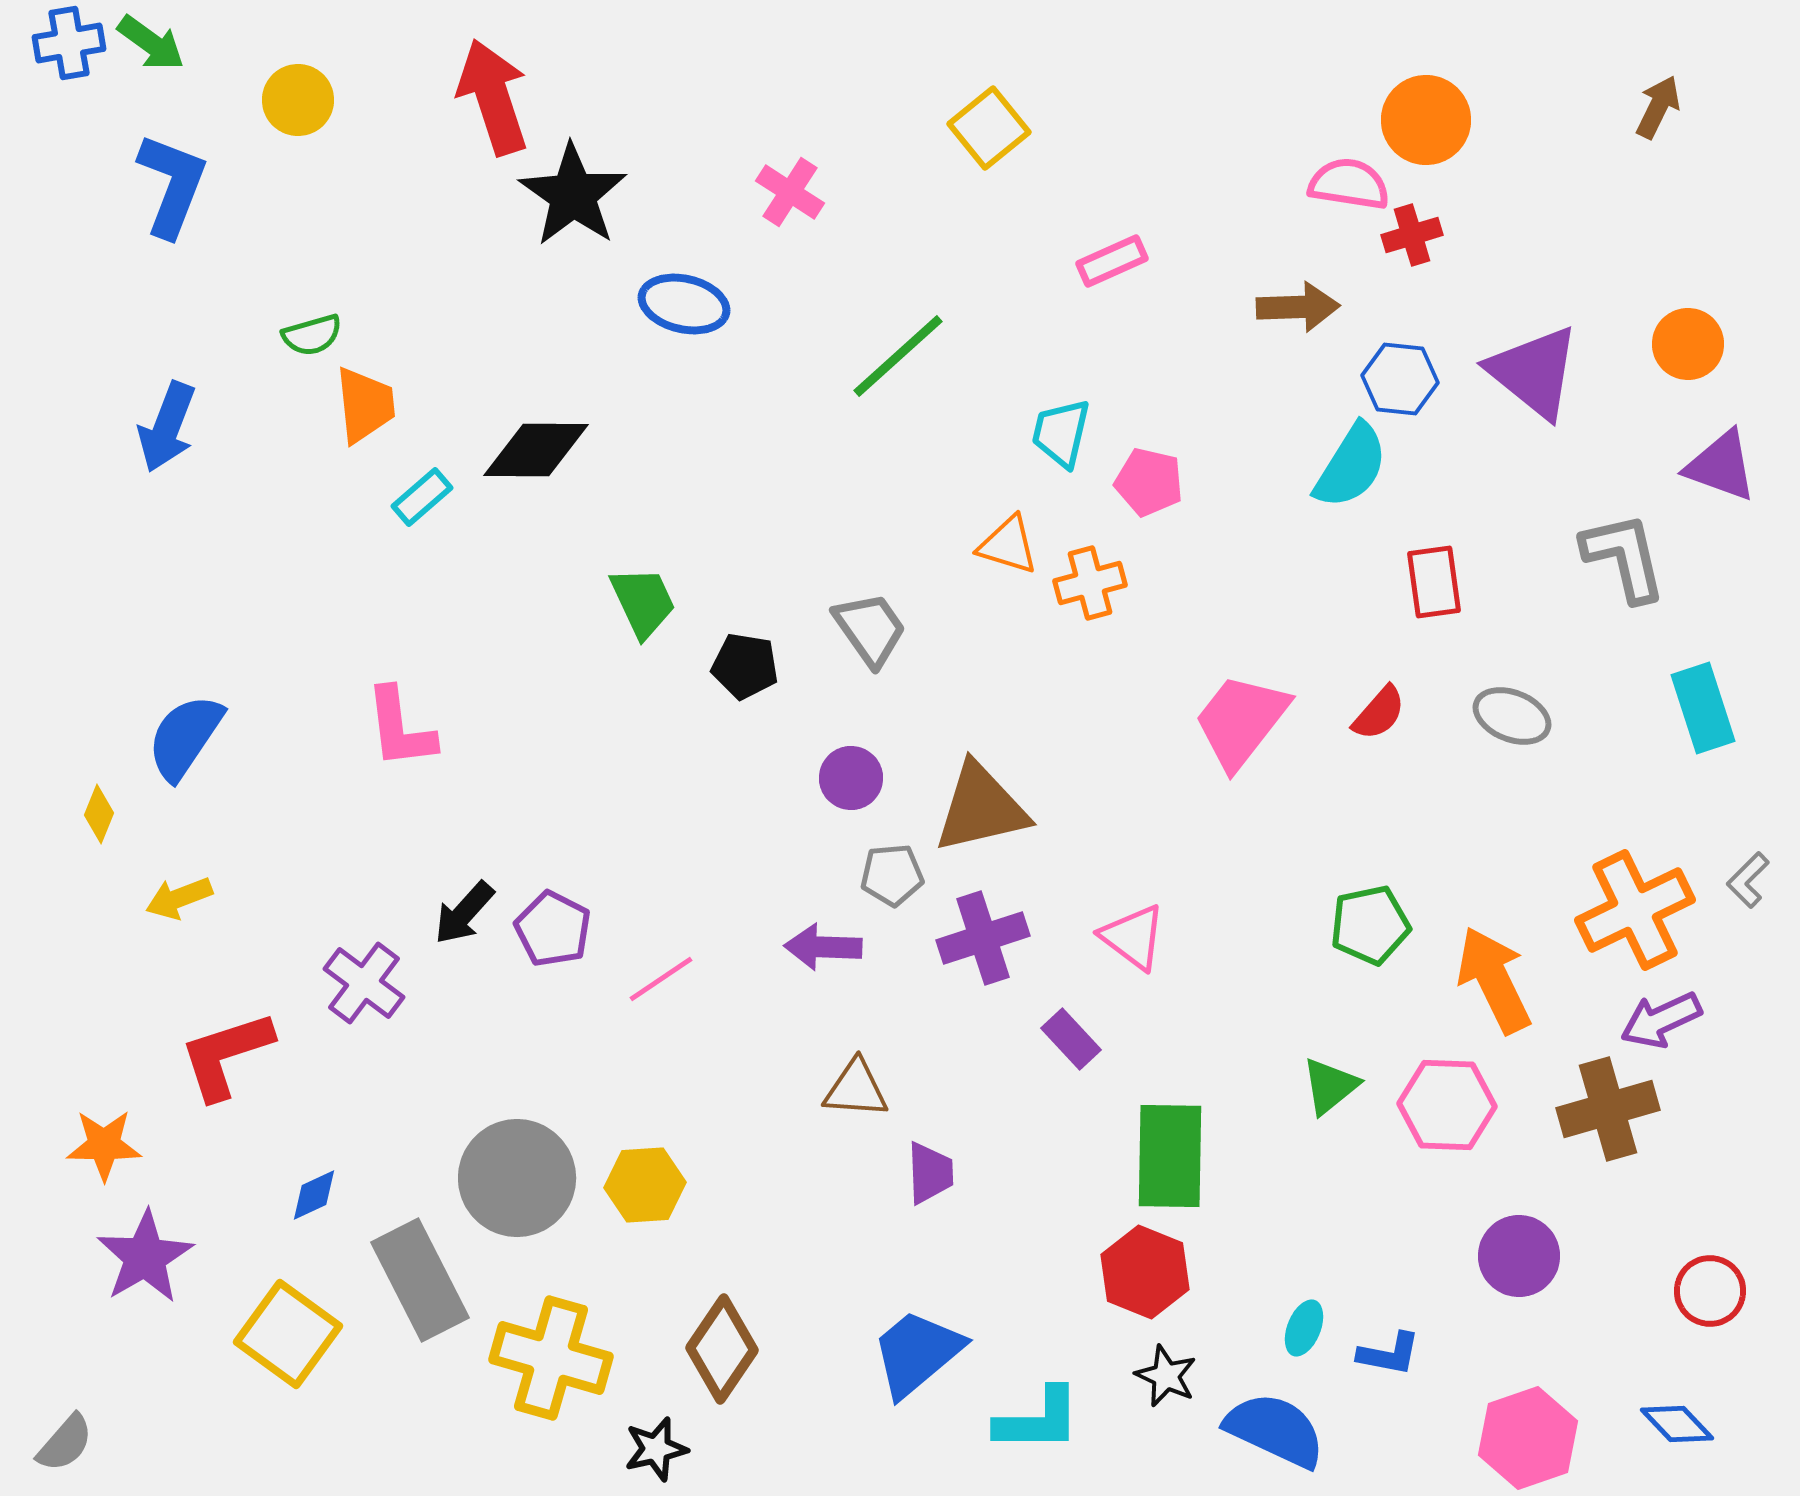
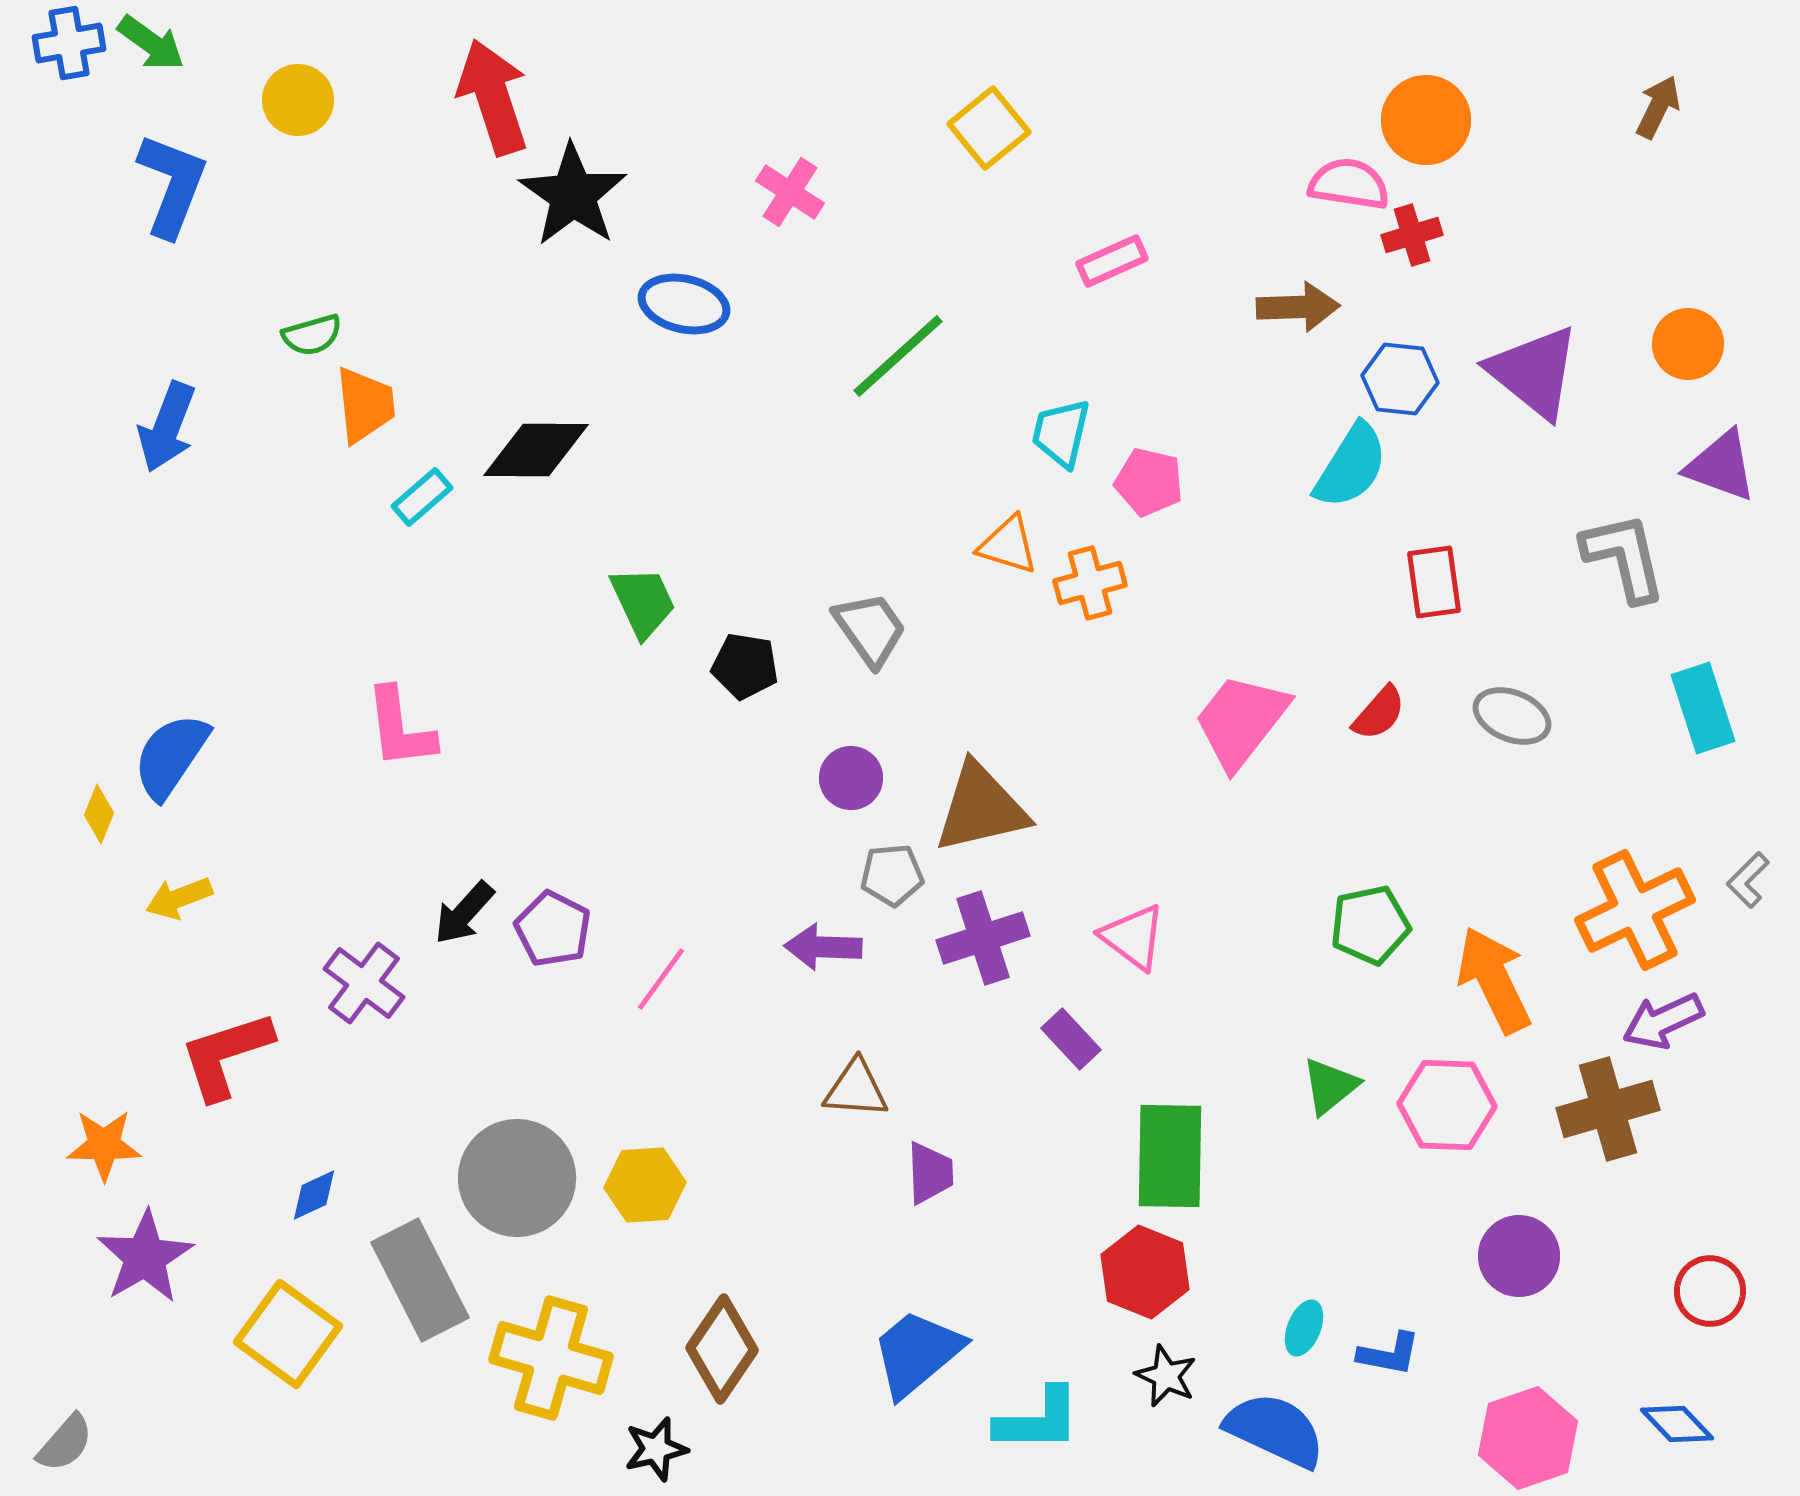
blue semicircle at (185, 737): moved 14 px left, 19 px down
pink line at (661, 979): rotated 20 degrees counterclockwise
purple arrow at (1661, 1020): moved 2 px right, 1 px down
